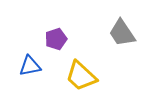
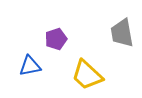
gray trapezoid: rotated 24 degrees clockwise
yellow trapezoid: moved 6 px right, 1 px up
